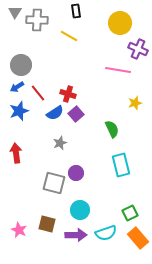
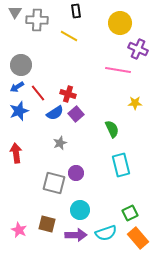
yellow star: rotated 16 degrees clockwise
